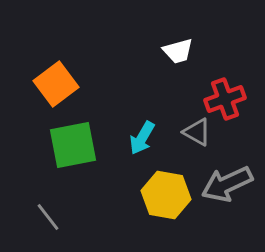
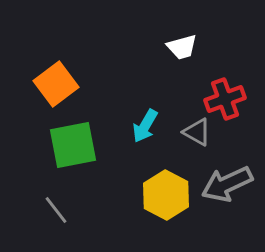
white trapezoid: moved 4 px right, 4 px up
cyan arrow: moved 3 px right, 12 px up
yellow hexagon: rotated 18 degrees clockwise
gray line: moved 8 px right, 7 px up
